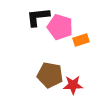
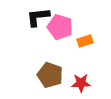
orange rectangle: moved 4 px right, 1 px down
brown pentagon: rotated 10 degrees clockwise
red star: moved 8 px right, 2 px up
